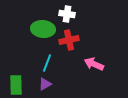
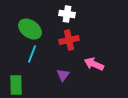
green ellipse: moved 13 px left; rotated 30 degrees clockwise
cyan line: moved 15 px left, 9 px up
purple triangle: moved 18 px right, 9 px up; rotated 24 degrees counterclockwise
